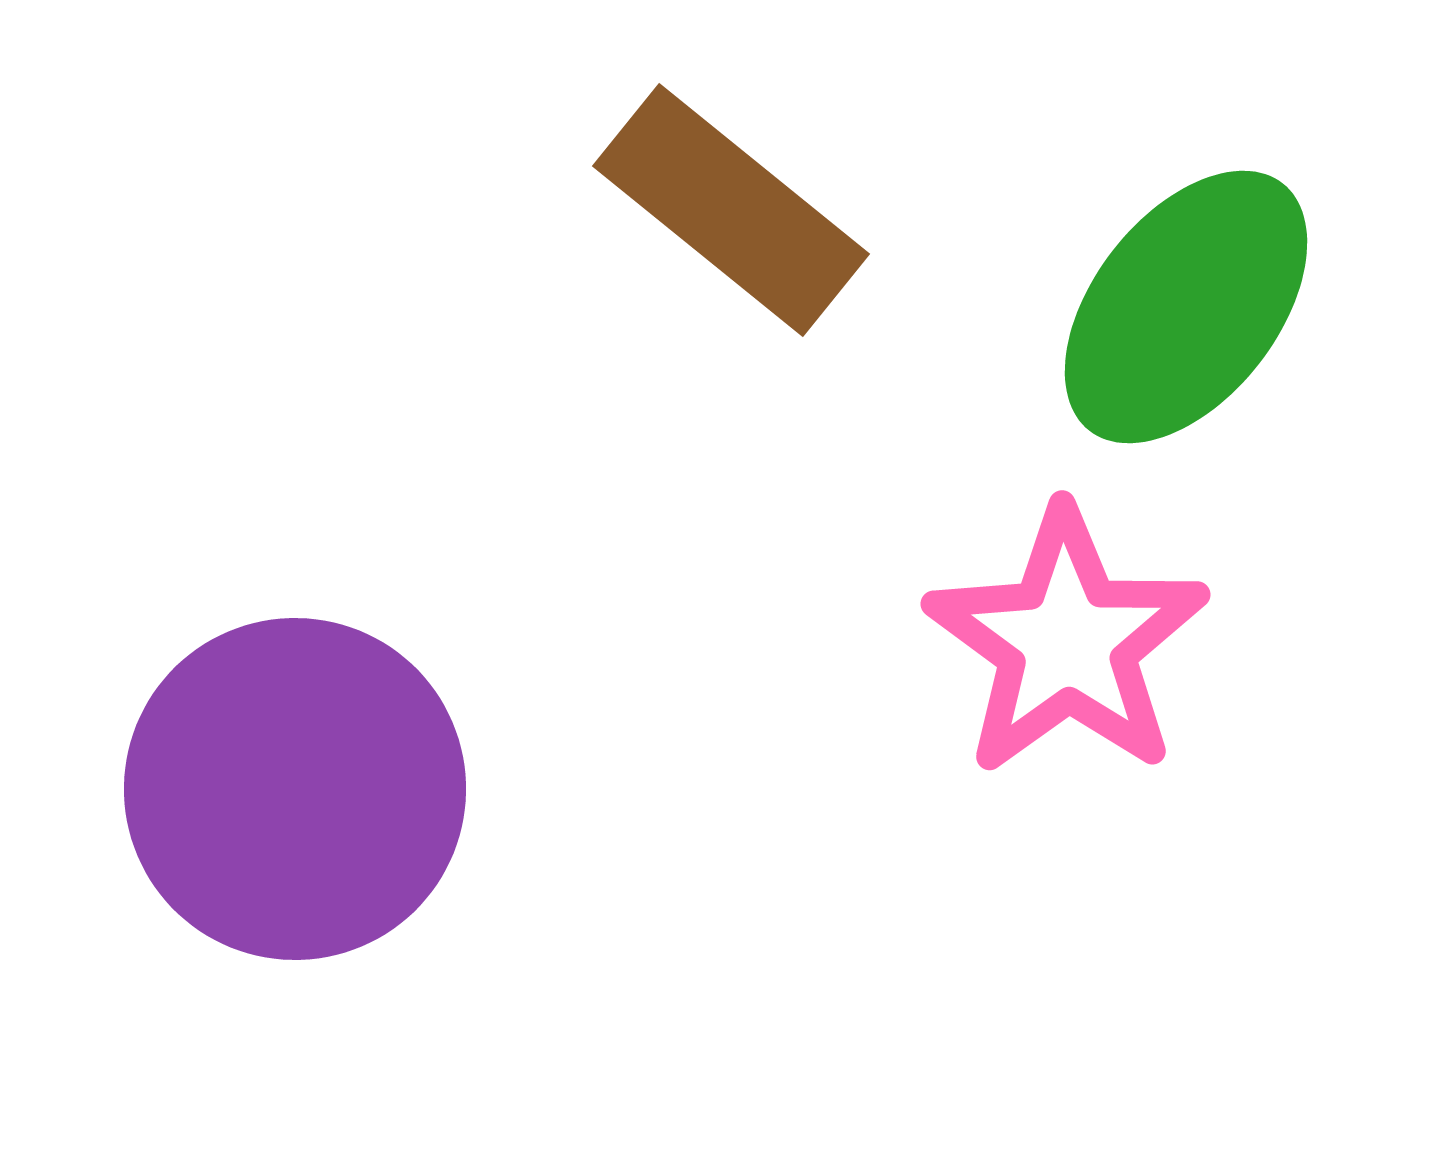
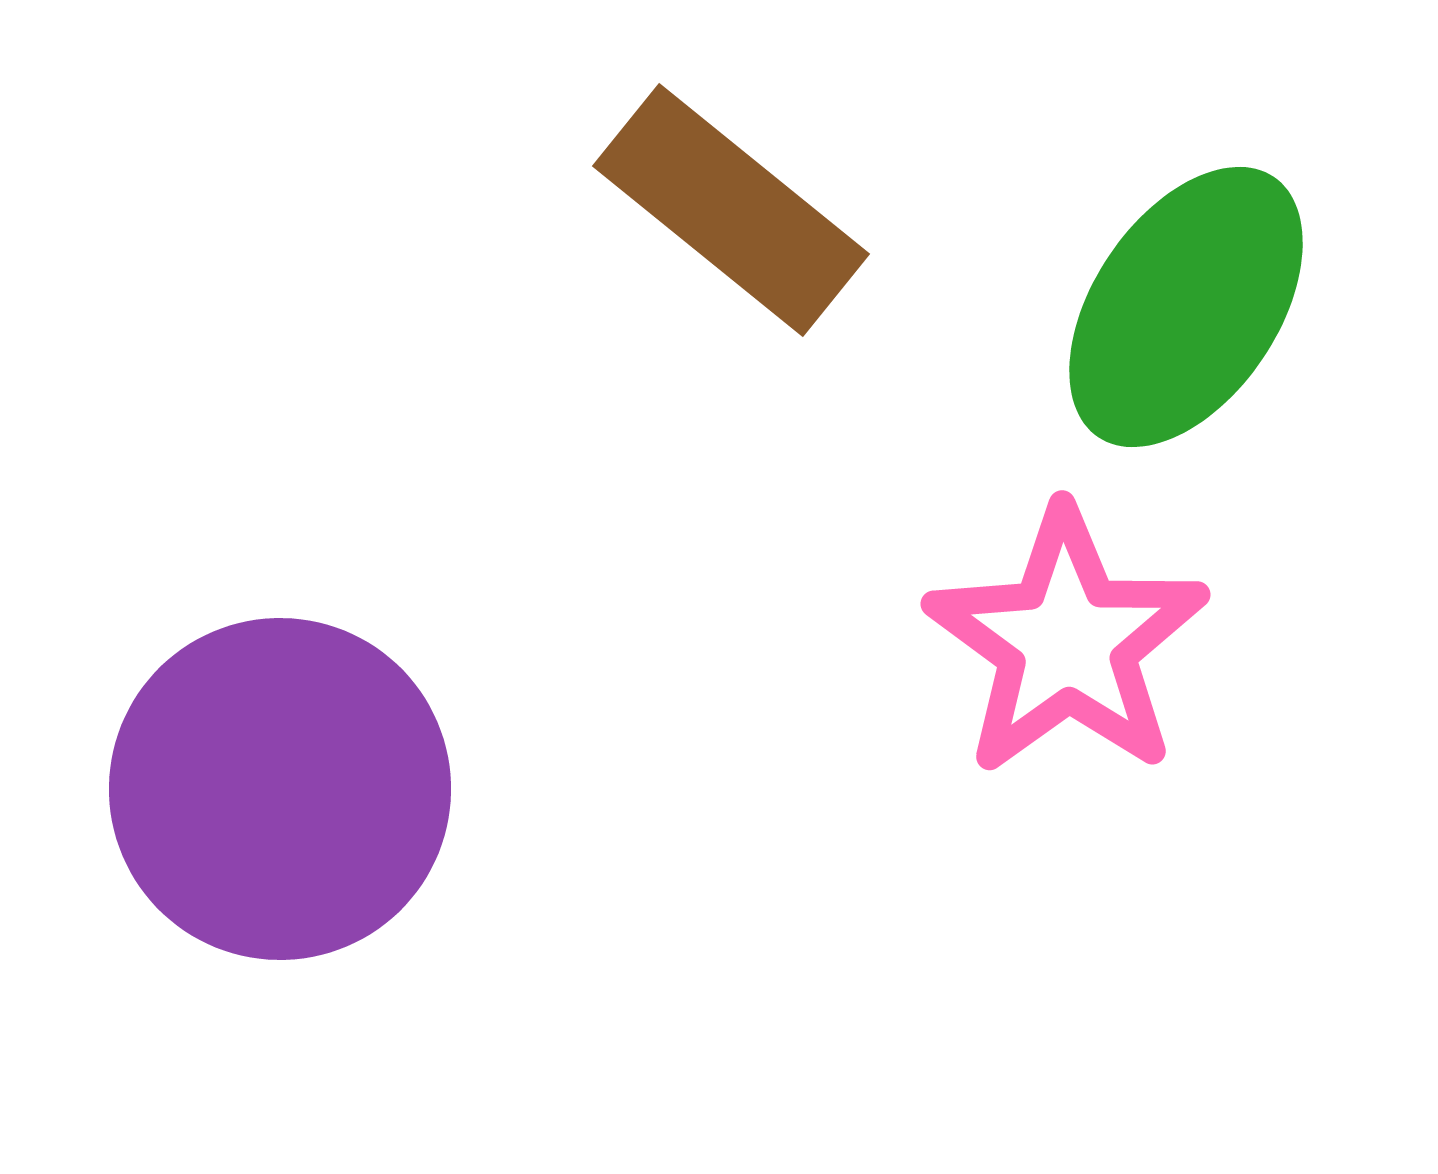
green ellipse: rotated 4 degrees counterclockwise
purple circle: moved 15 px left
